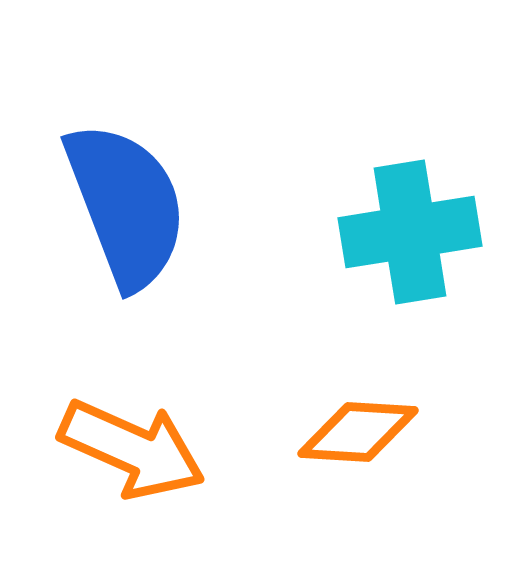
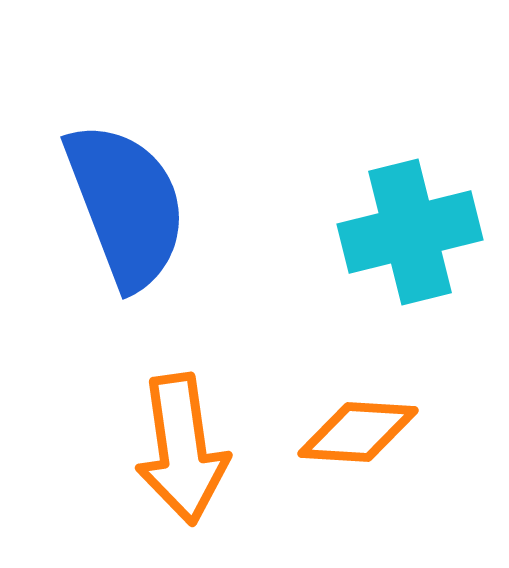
cyan cross: rotated 5 degrees counterclockwise
orange arrow: moved 50 px right; rotated 58 degrees clockwise
